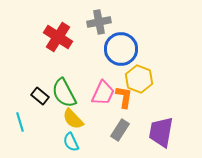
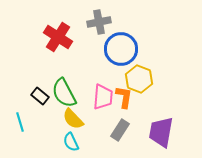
pink trapezoid: moved 4 px down; rotated 20 degrees counterclockwise
